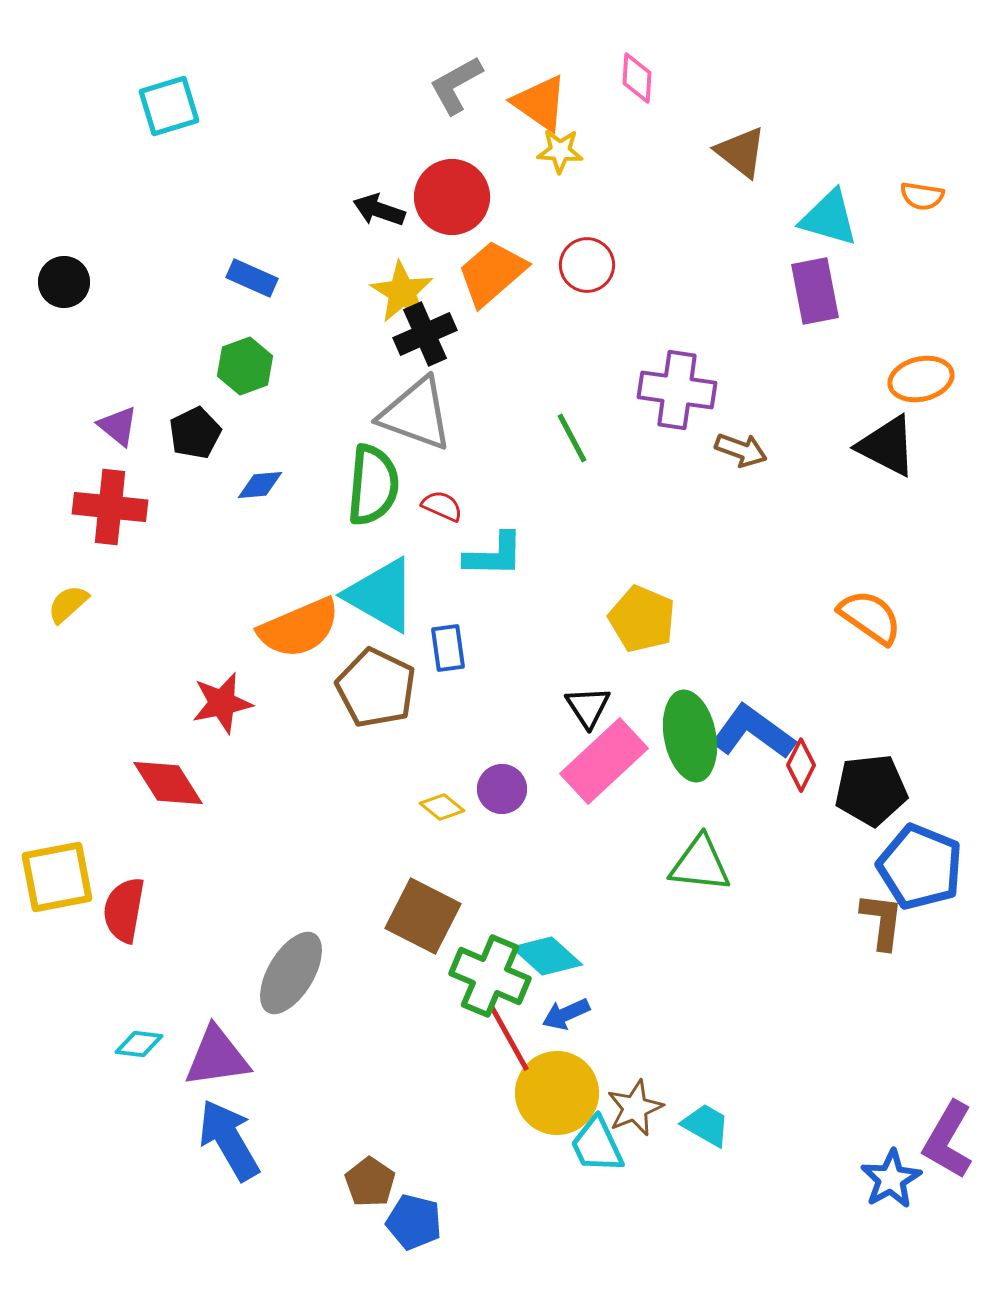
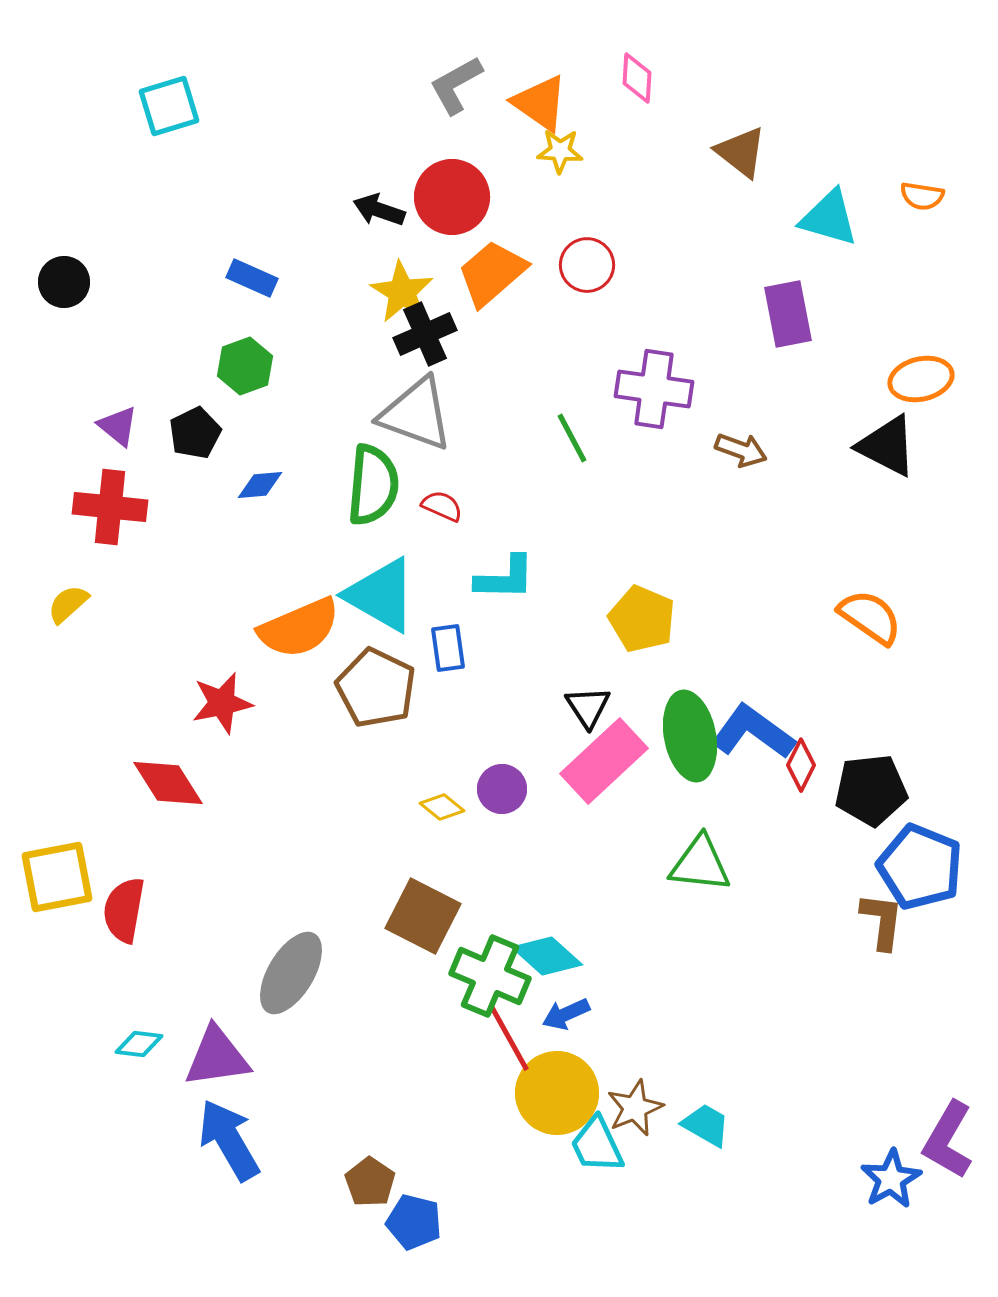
purple rectangle at (815, 291): moved 27 px left, 23 px down
purple cross at (677, 390): moved 23 px left, 1 px up
cyan L-shape at (494, 555): moved 11 px right, 23 px down
